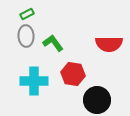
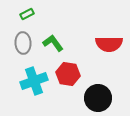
gray ellipse: moved 3 px left, 7 px down
red hexagon: moved 5 px left
cyan cross: rotated 20 degrees counterclockwise
black circle: moved 1 px right, 2 px up
